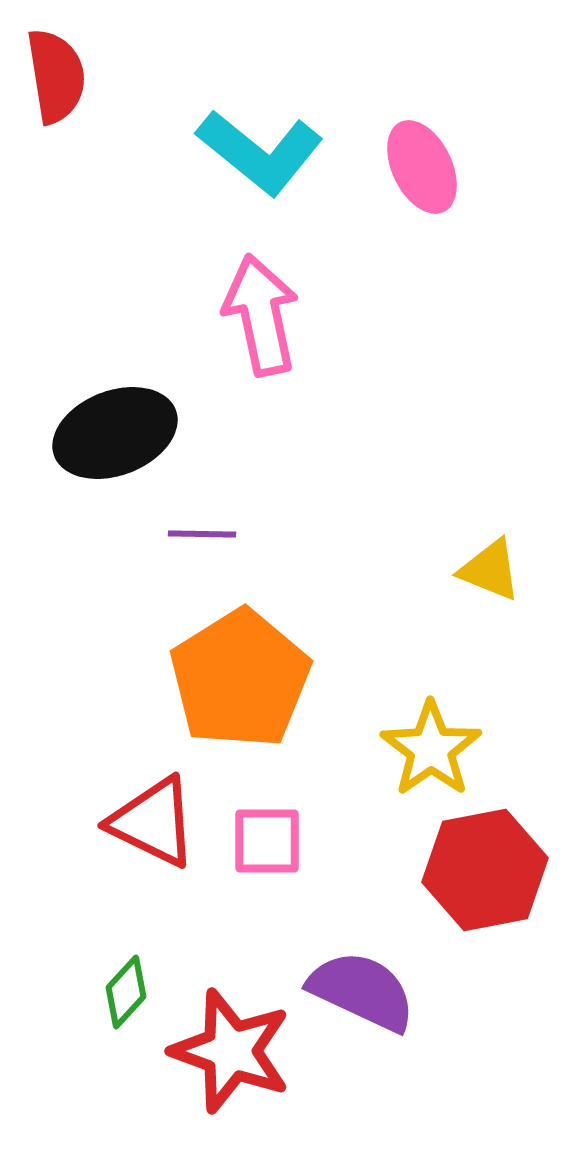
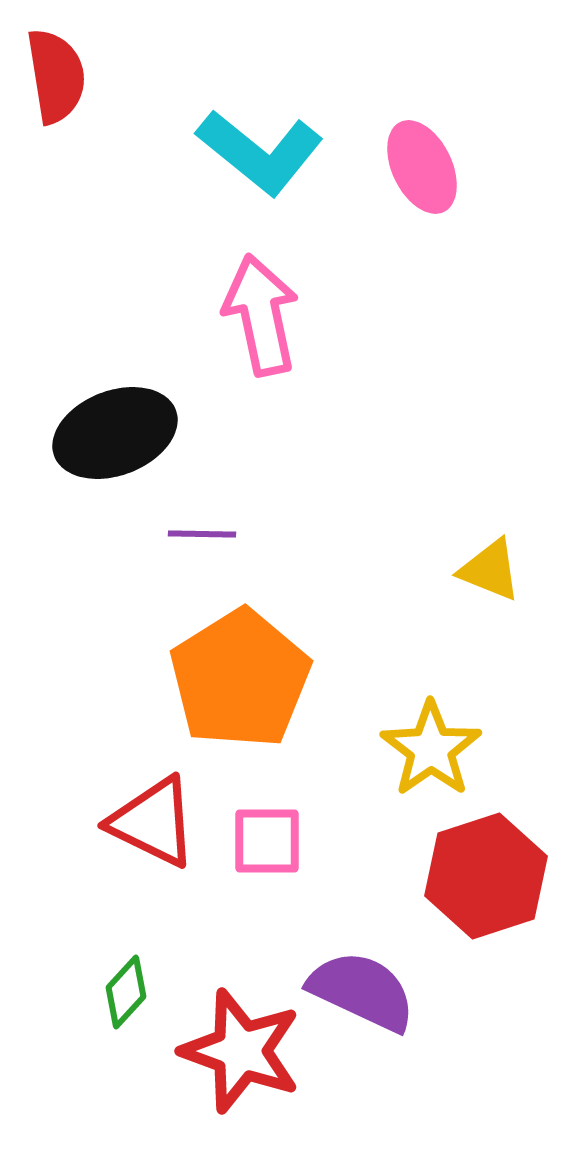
red hexagon: moved 1 px right, 6 px down; rotated 7 degrees counterclockwise
red star: moved 10 px right
